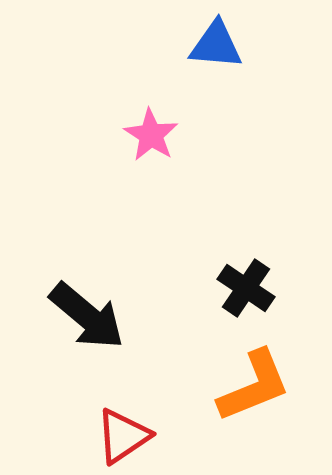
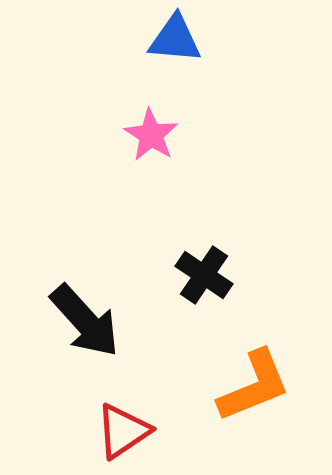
blue triangle: moved 41 px left, 6 px up
black cross: moved 42 px left, 13 px up
black arrow: moved 2 px left, 5 px down; rotated 8 degrees clockwise
red triangle: moved 5 px up
